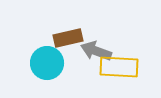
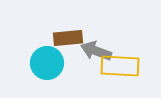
brown rectangle: rotated 8 degrees clockwise
yellow rectangle: moved 1 px right, 1 px up
